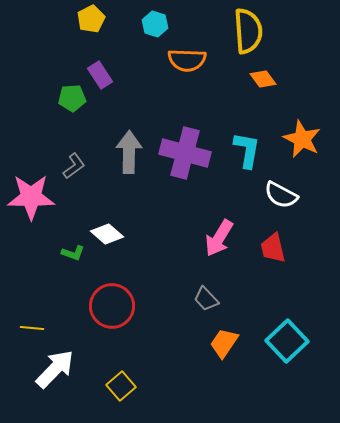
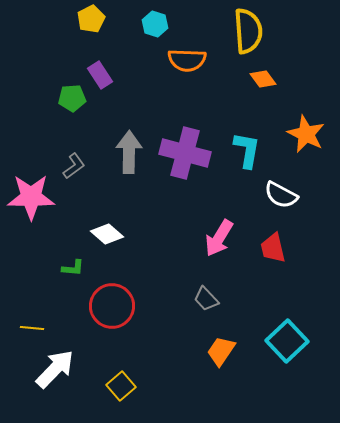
orange star: moved 4 px right, 5 px up
green L-shape: moved 15 px down; rotated 15 degrees counterclockwise
orange trapezoid: moved 3 px left, 8 px down
